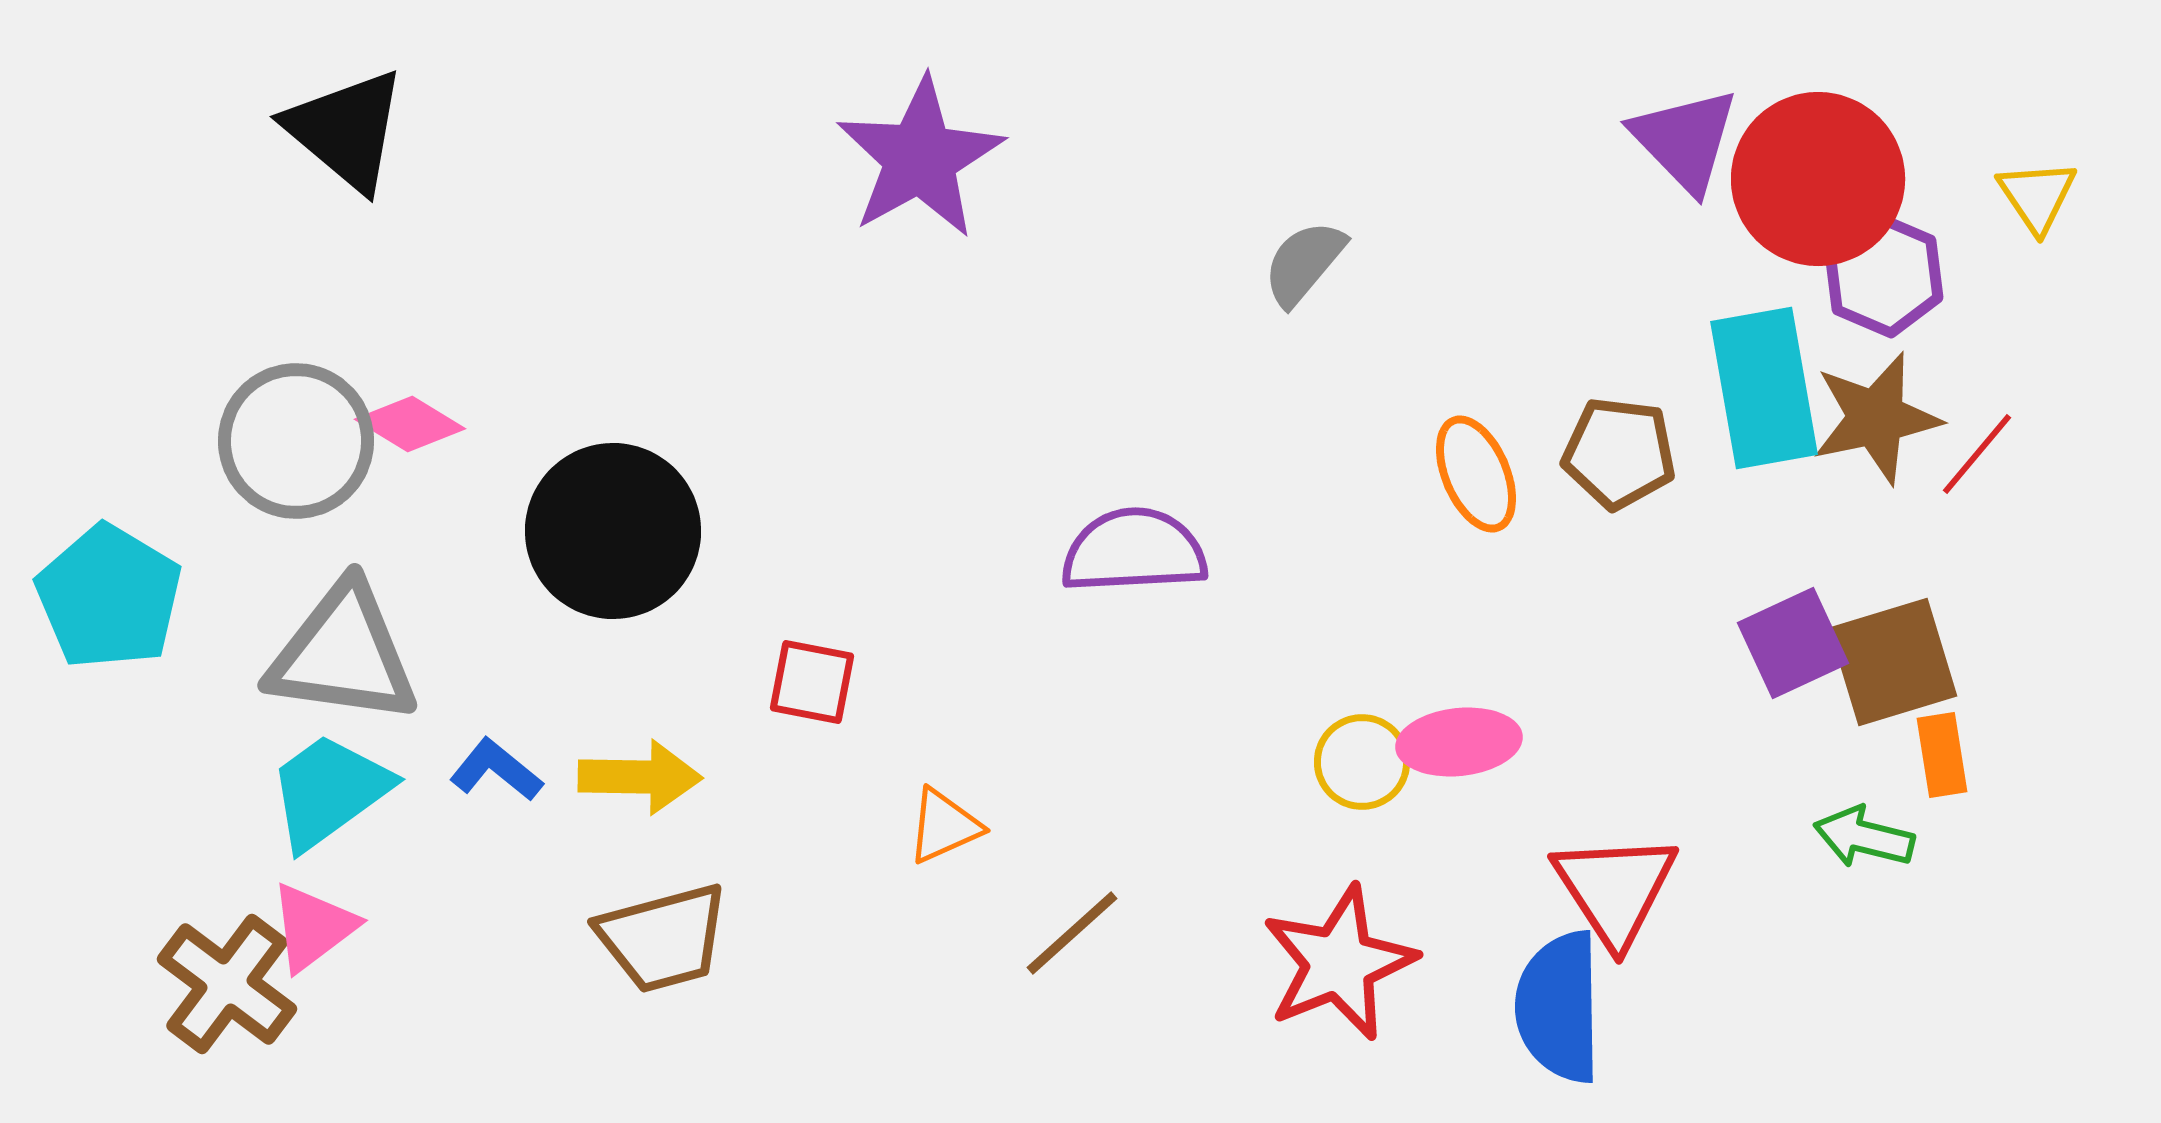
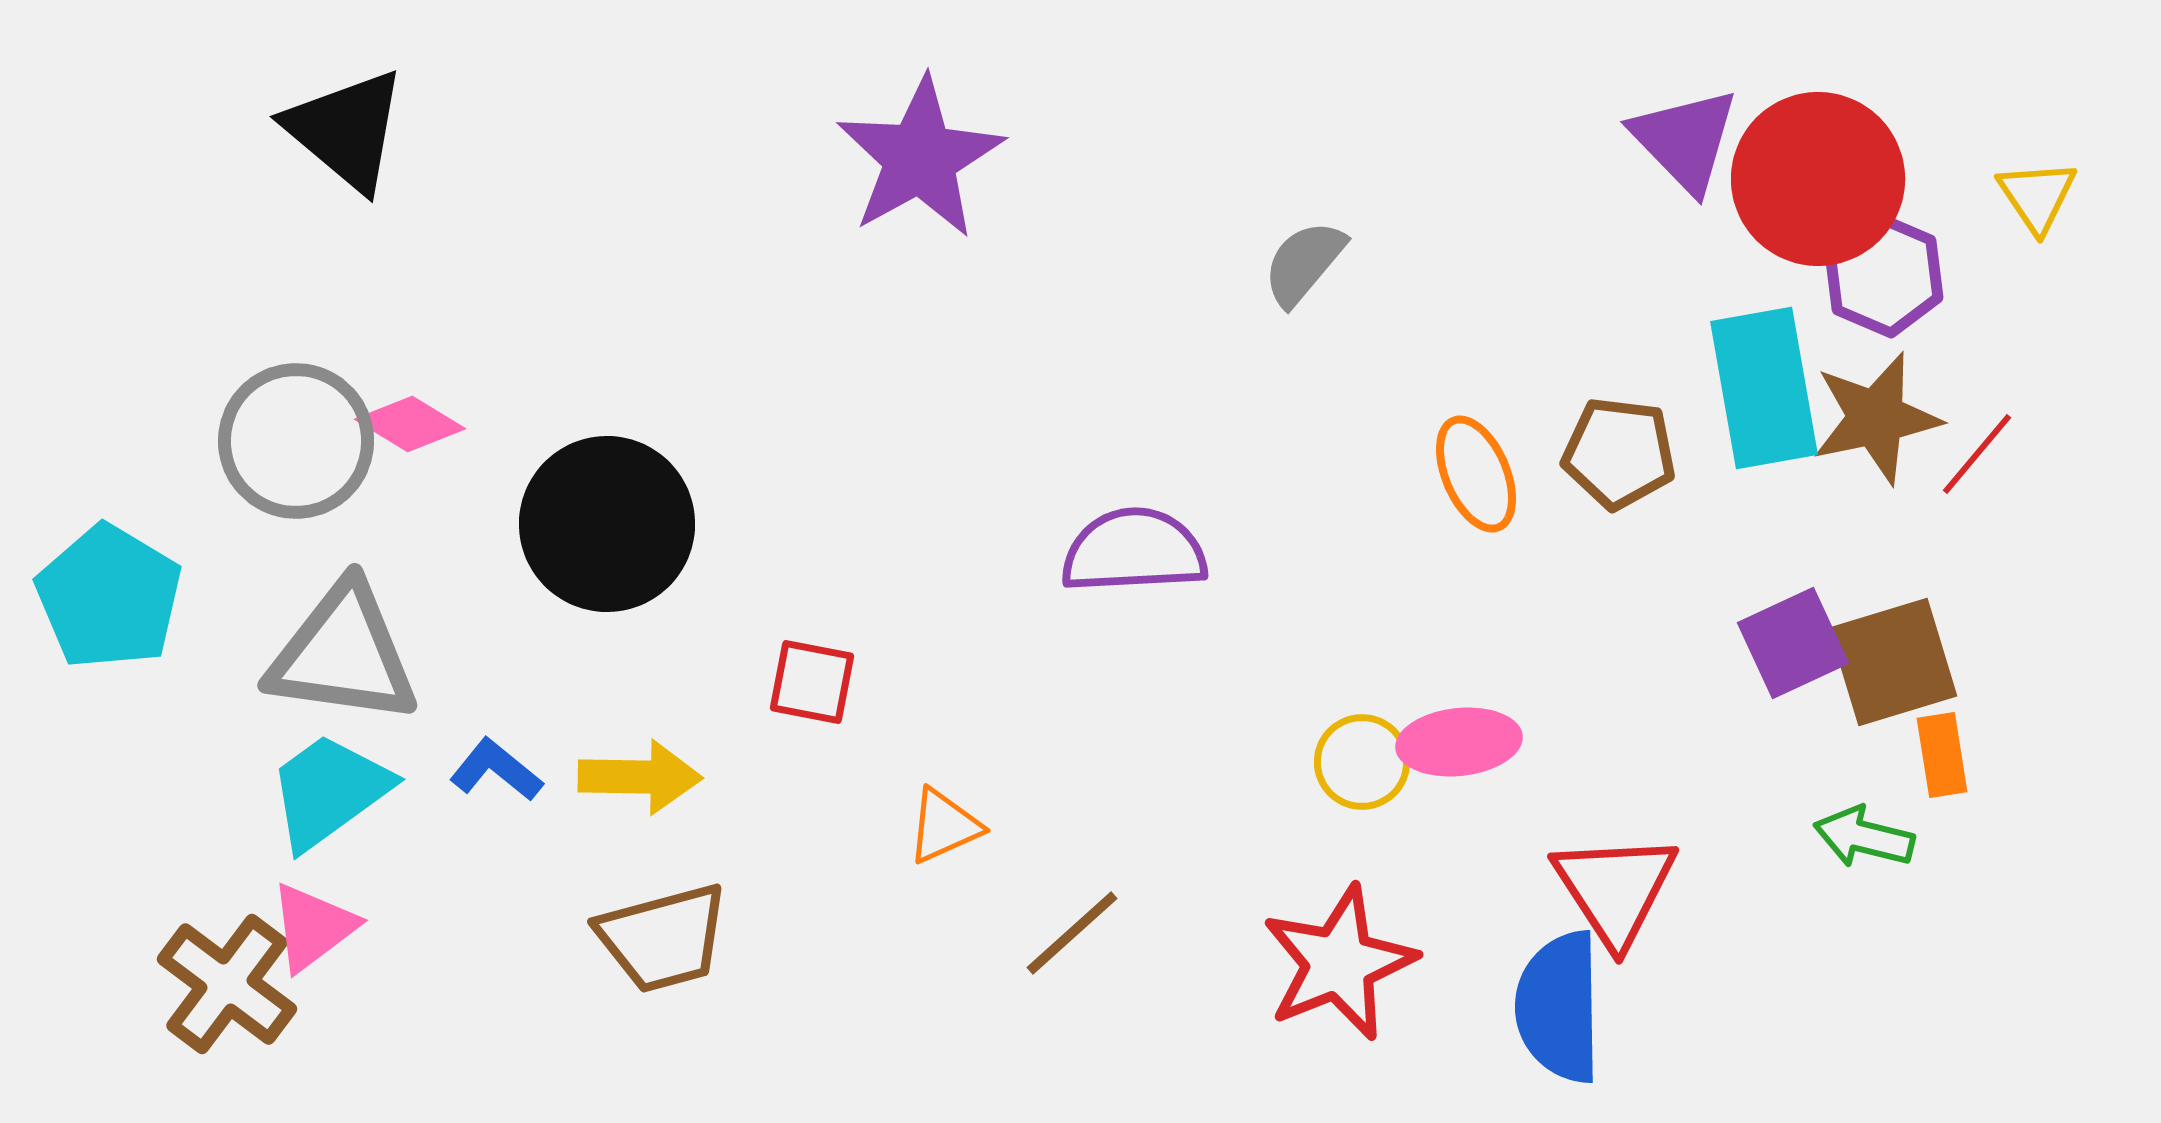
black circle: moved 6 px left, 7 px up
